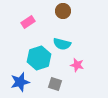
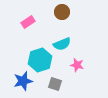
brown circle: moved 1 px left, 1 px down
cyan semicircle: rotated 36 degrees counterclockwise
cyan hexagon: moved 1 px right, 2 px down
blue star: moved 3 px right, 1 px up
